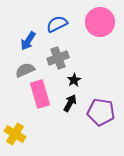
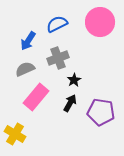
gray semicircle: moved 1 px up
pink rectangle: moved 4 px left, 3 px down; rotated 56 degrees clockwise
